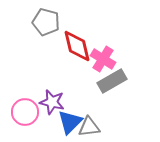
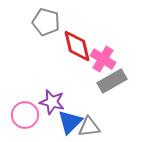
pink circle: moved 3 px down
